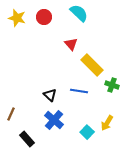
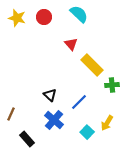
cyan semicircle: moved 1 px down
green cross: rotated 24 degrees counterclockwise
blue line: moved 11 px down; rotated 54 degrees counterclockwise
